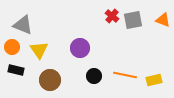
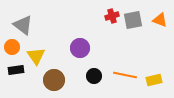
red cross: rotated 32 degrees clockwise
orange triangle: moved 3 px left
gray triangle: rotated 15 degrees clockwise
yellow triangle: moved 3 px left, 6 px down
black rectangle: rotated 21 degrees counterclockwise
brown circle: moved 4 px right
